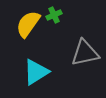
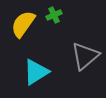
yellow semicircle: moved 5 px left
gray triangle: moved 3 px down; rotated 28 degrees counterclockwise
